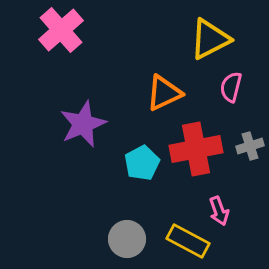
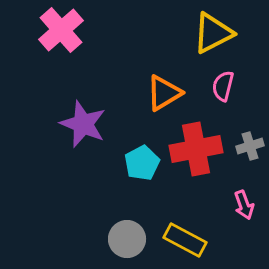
yellow triangle: moved 3 px right, 6 px up
pink semicircle: moved 8 px left, 1 px up
orange triangle: rotated 6 degrees counterclockwise
purple star: rotated 27 degrees counterclockwise
pink arrow: moved 25 px right, 6 px up
yellow rectangle: moved 3 px left, 1 px up
